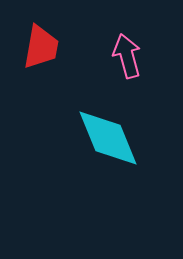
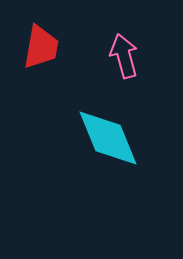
pink arrow: moved 3 px left
